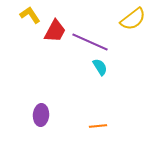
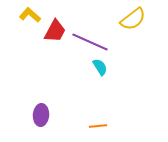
yellow L-shape: rotated 15 degrees counterclockwise
